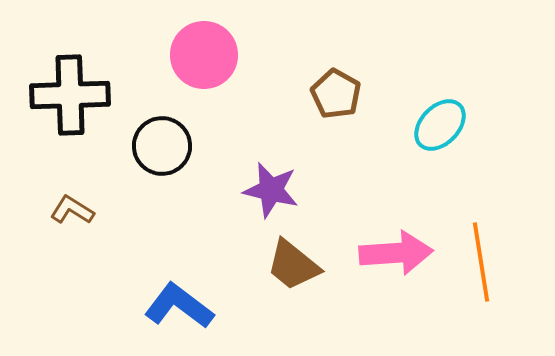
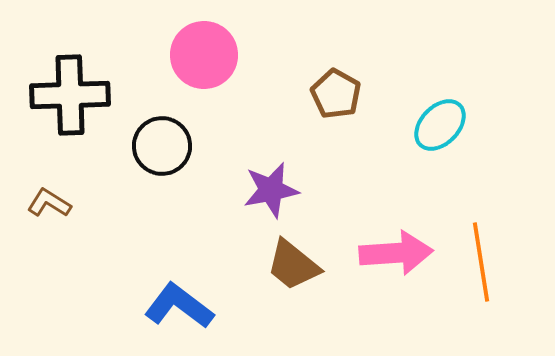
purple star: rotated 24 degrees counterclockwise
brown L-shape: moved 23 px left, 7 px up
